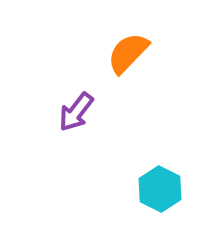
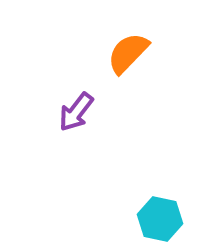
cyan hexagon: moved 30 px down; rotated 15 degrees counterclockwise
